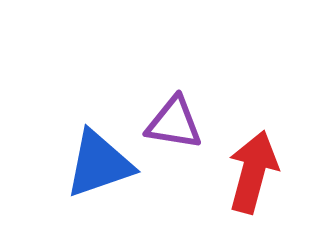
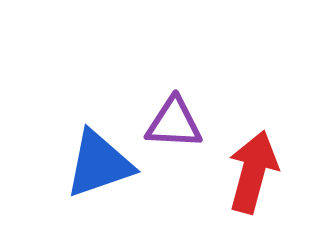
purple triangle: rotated 6 degrees counterclockwise
